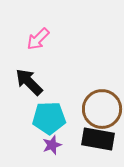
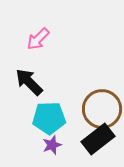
black rectangle: rotated 48 degrees counterclockwise
